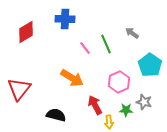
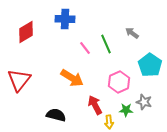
red triangle: moved 9 px up
